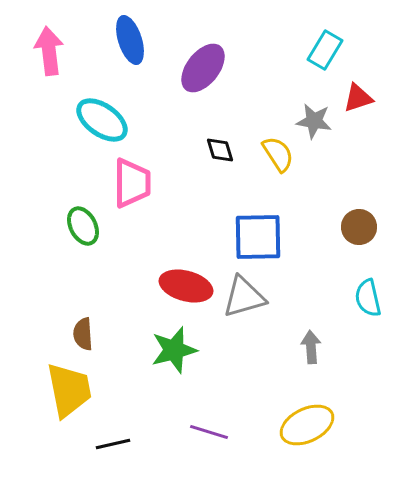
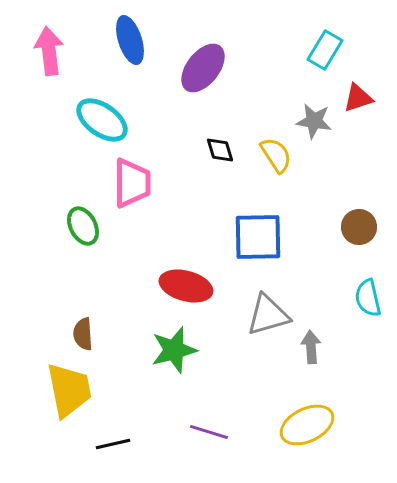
yellow semicircle: moved 2 px left, 1 px down
gray triangle: moved 24 px right, 18 px down
